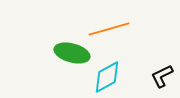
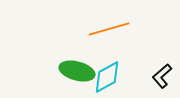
green ellipse: moved 5 px right, 18 px down
black L-shape: rotated 15 degrees counterclockwise
